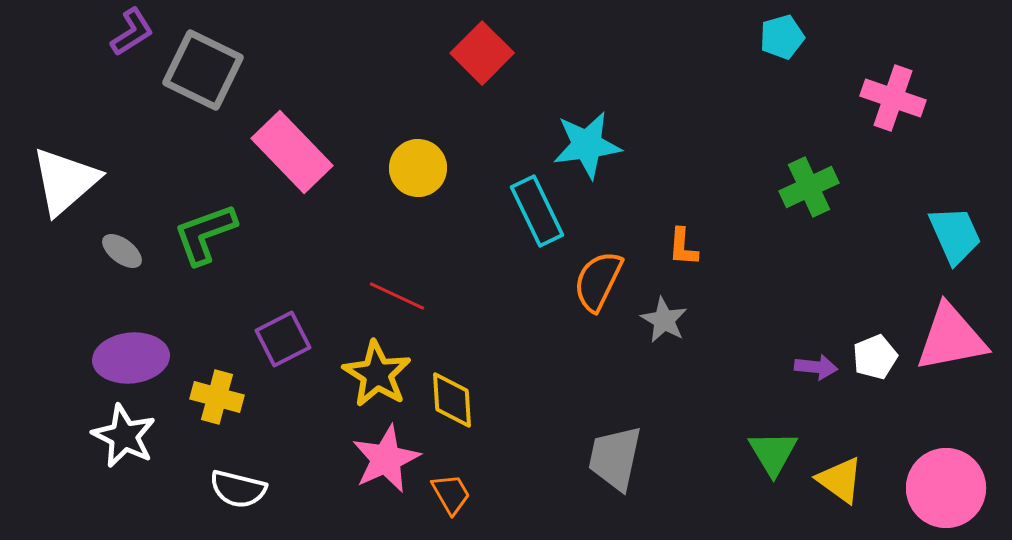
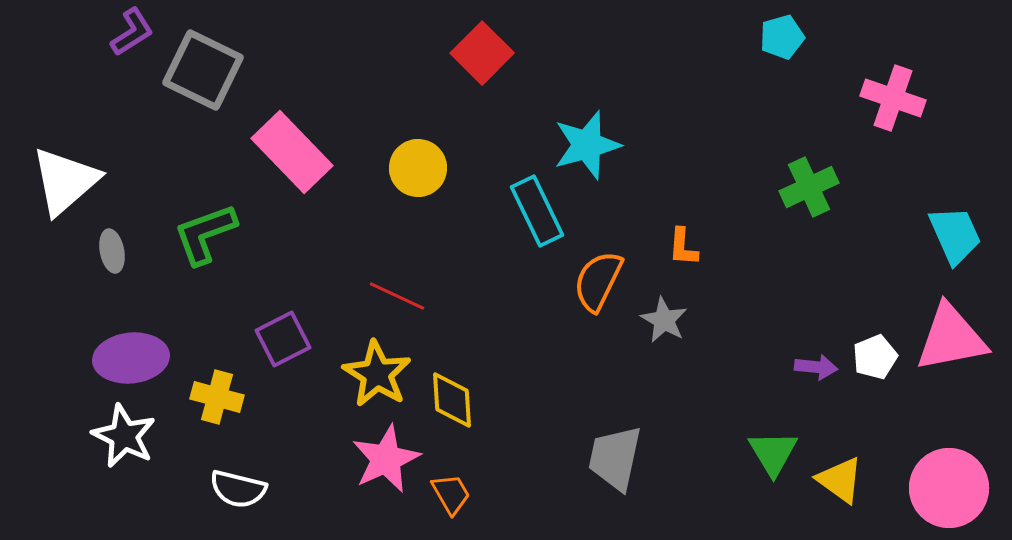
cyan star: rotated 8 degrees counterclockwise
gray ellipse: moved 10 px left; rotated 42 degrees clockwise
pink circle: moved 3 px right
